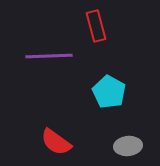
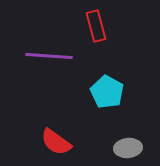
purple line: rotated 6 degrees clockwise
cyan pentagon: moved 2 px left
gray ellipse: moved 2 px down
